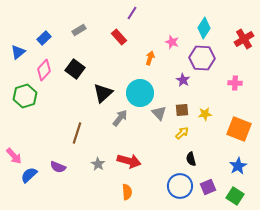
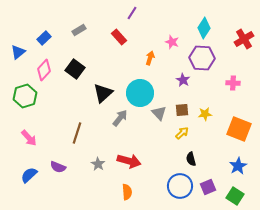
pink cross: moved 2 px left
pink arrow: moved 15 px right, 18 px up
